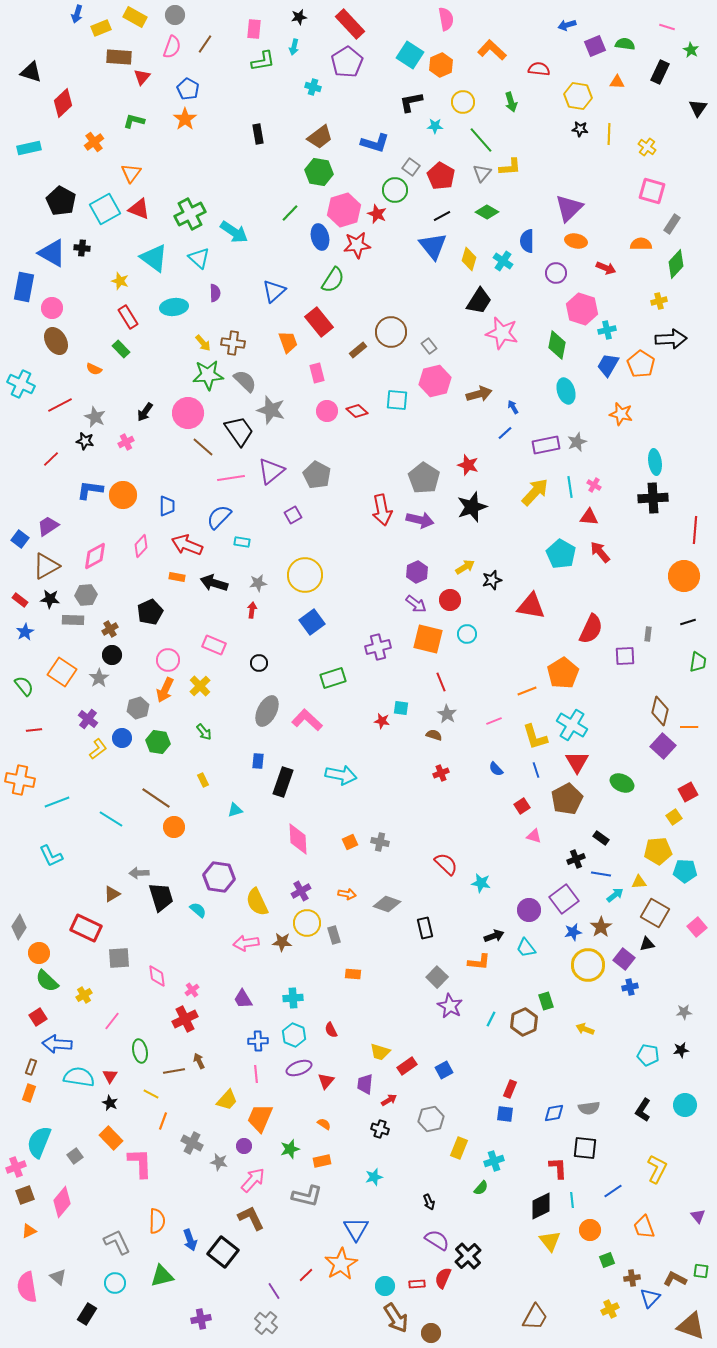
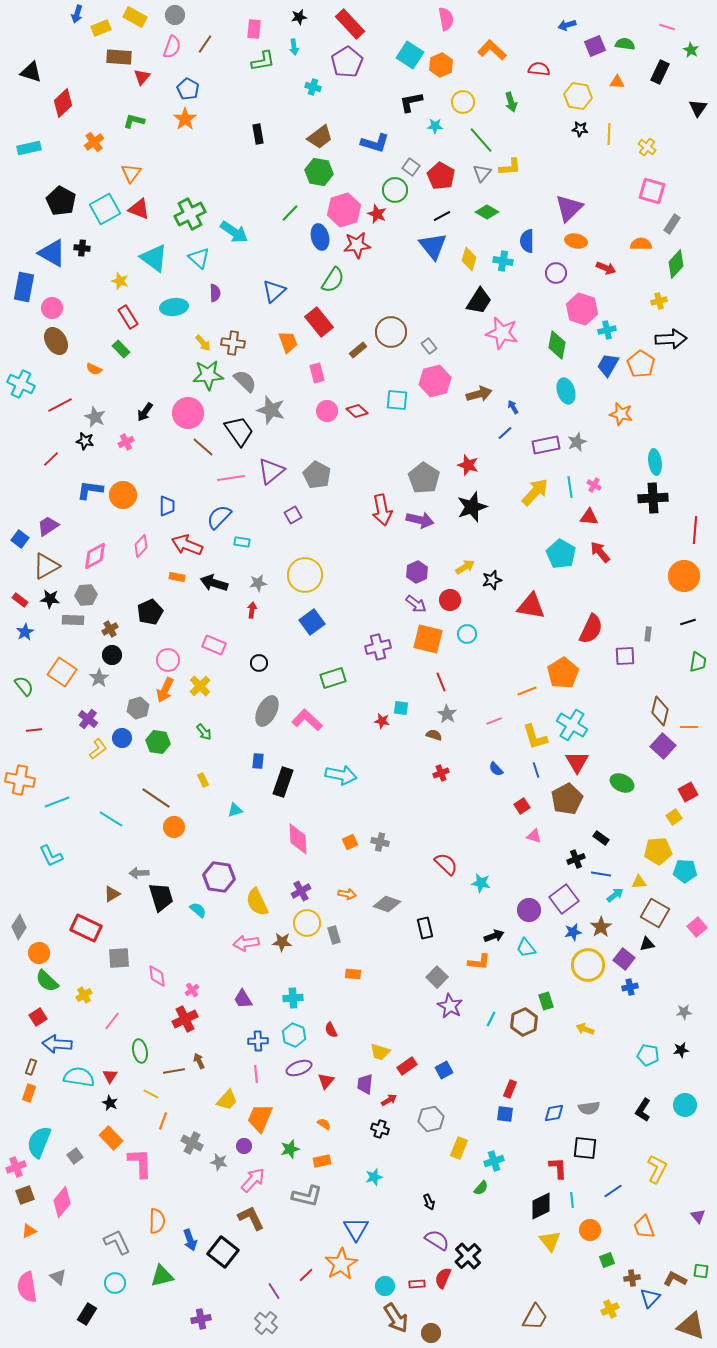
cyan arrow at (294, 47): rotated 21 degrees counterclockwise
cyan cross at (503, 261): rotated 24 degrees counterclockwise
